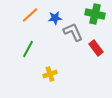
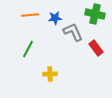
orange line: rotated 36 degrees clockwise
yellow cross: rotated 16 degrees clockwise
